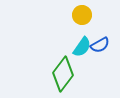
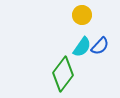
blue semicircle: moved 1 px down; rotated 18 degrees counterclockwise
